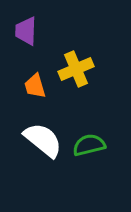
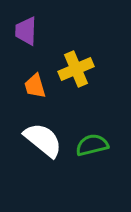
green semicircle: moved 3 px right
